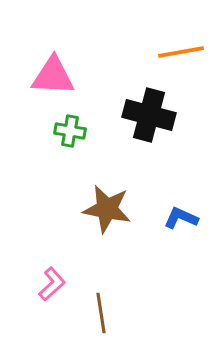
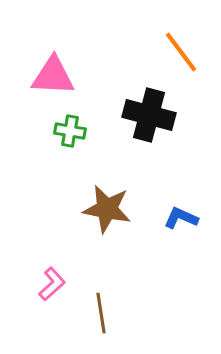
orange line: rotated 63 degrees clockwise
